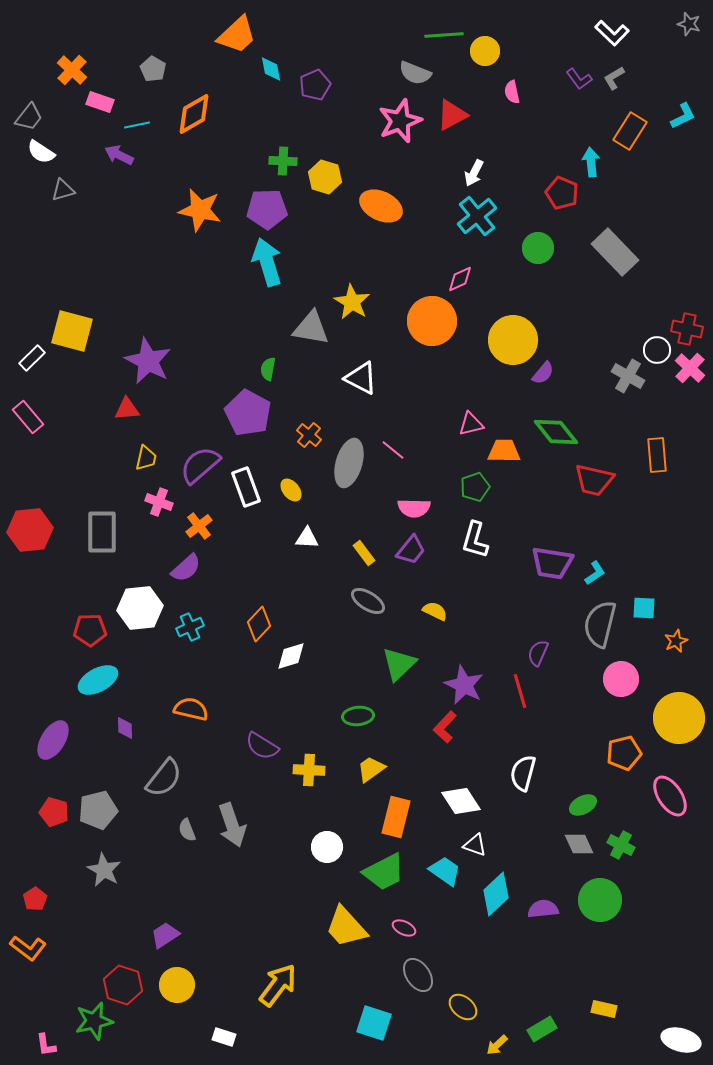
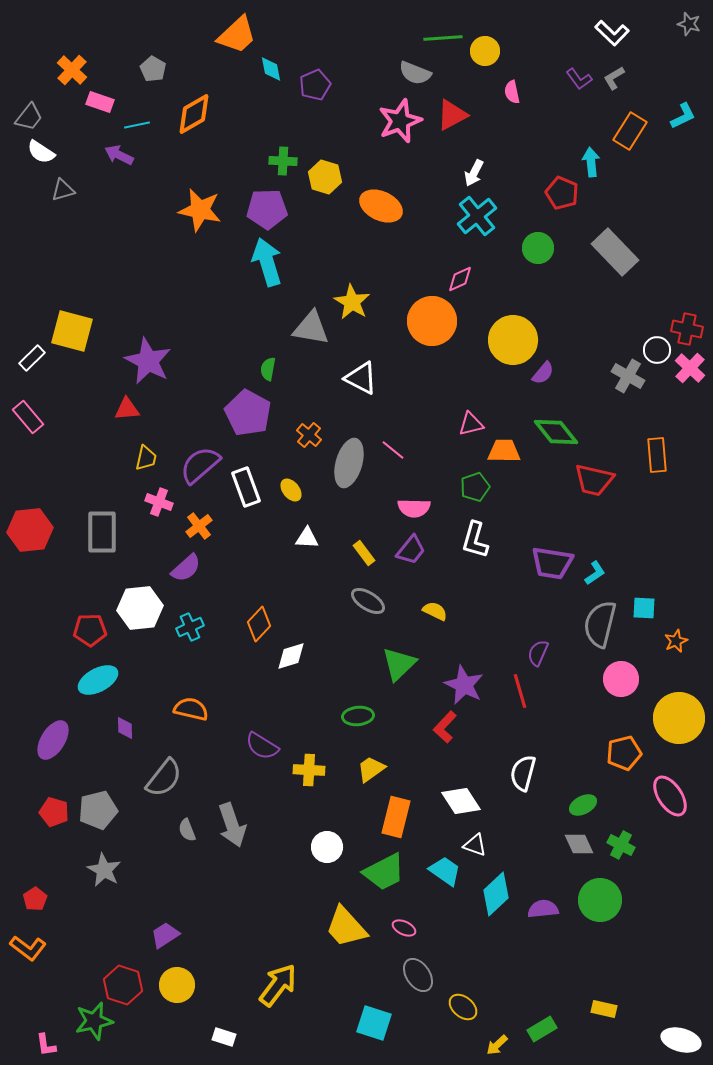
green line at (444, 35): moved 1 px left, 3 px down
